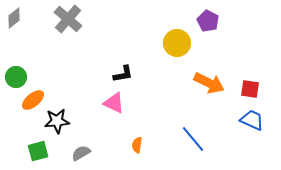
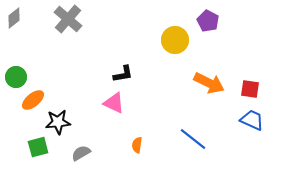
yellow circle: moved 2 px left, 3 px up
black star: moved 1 px right, 1 px down
blue line: rotated 12 degrees counterclockwise
green square: moved 4 px up
